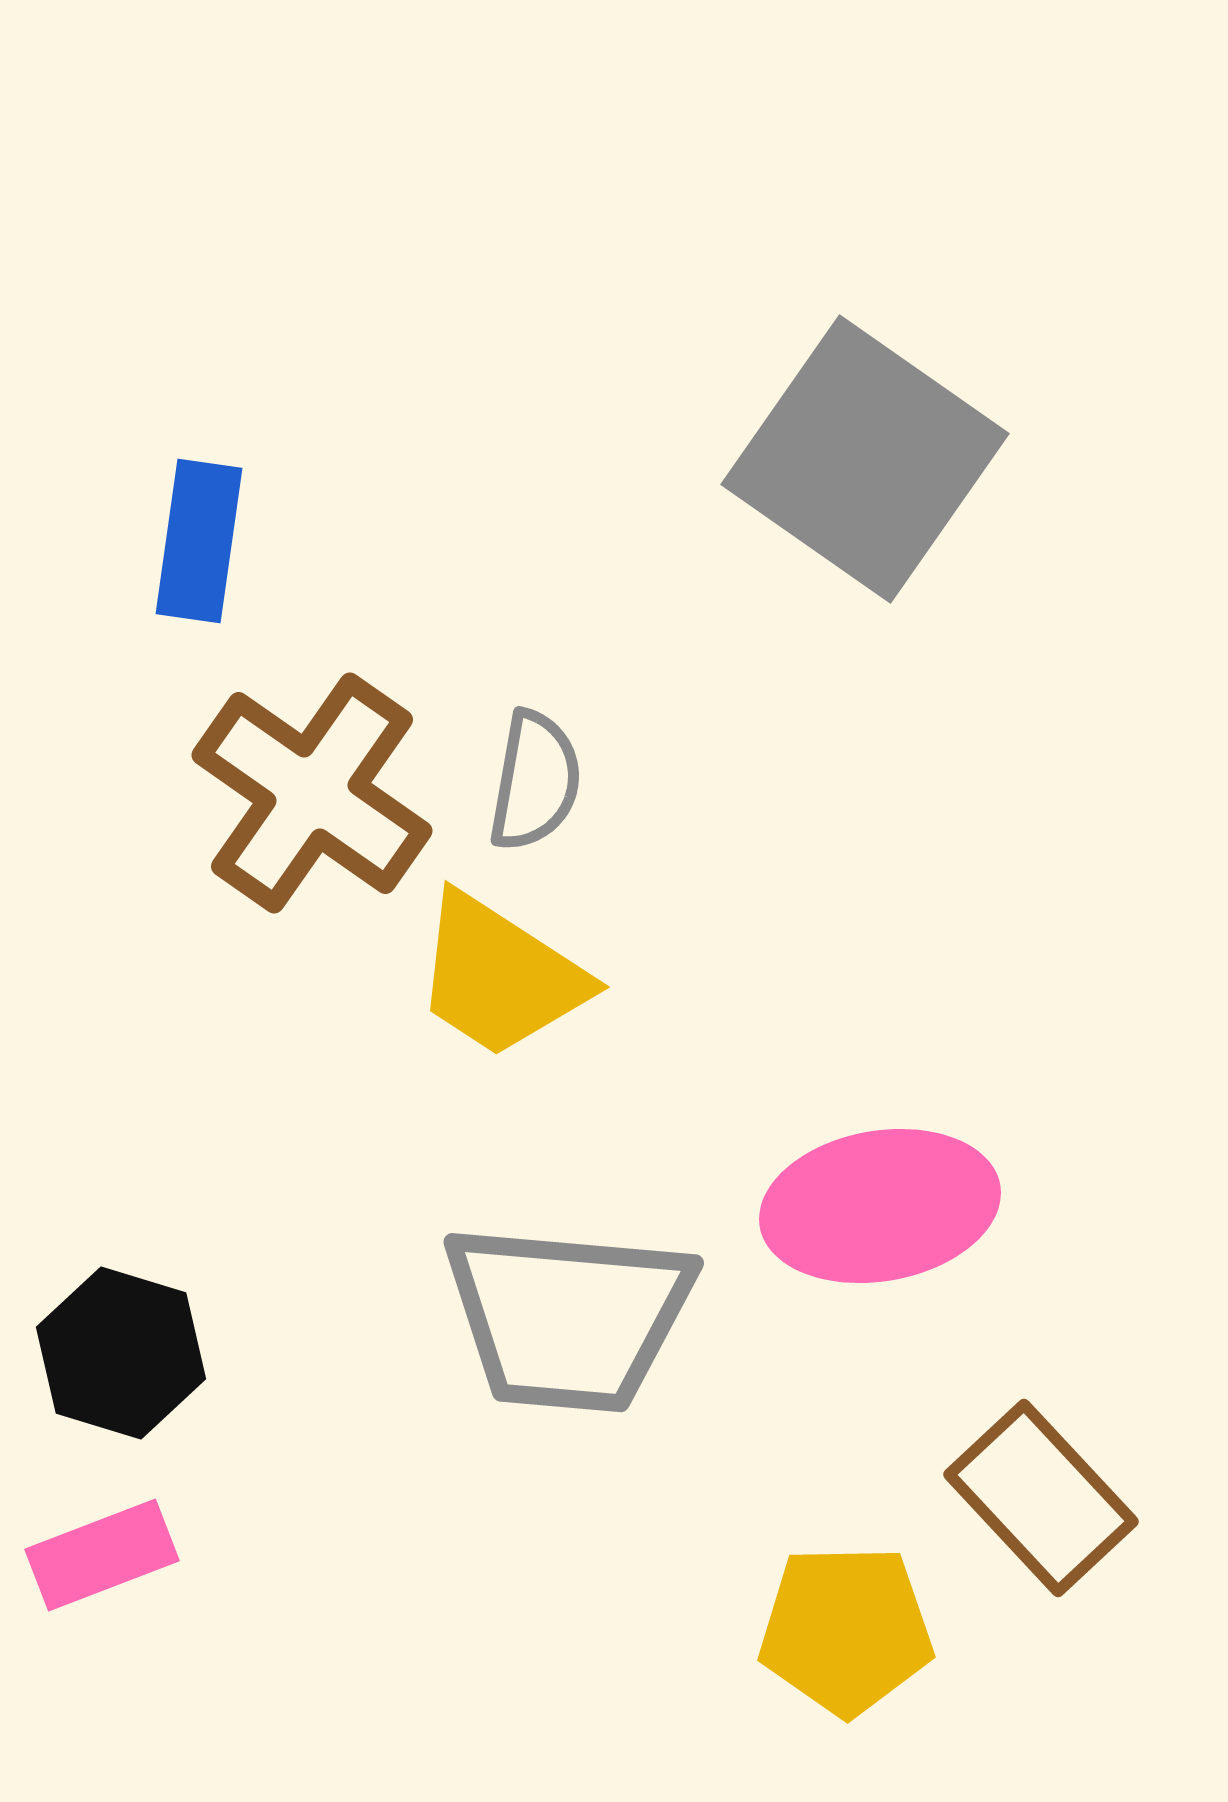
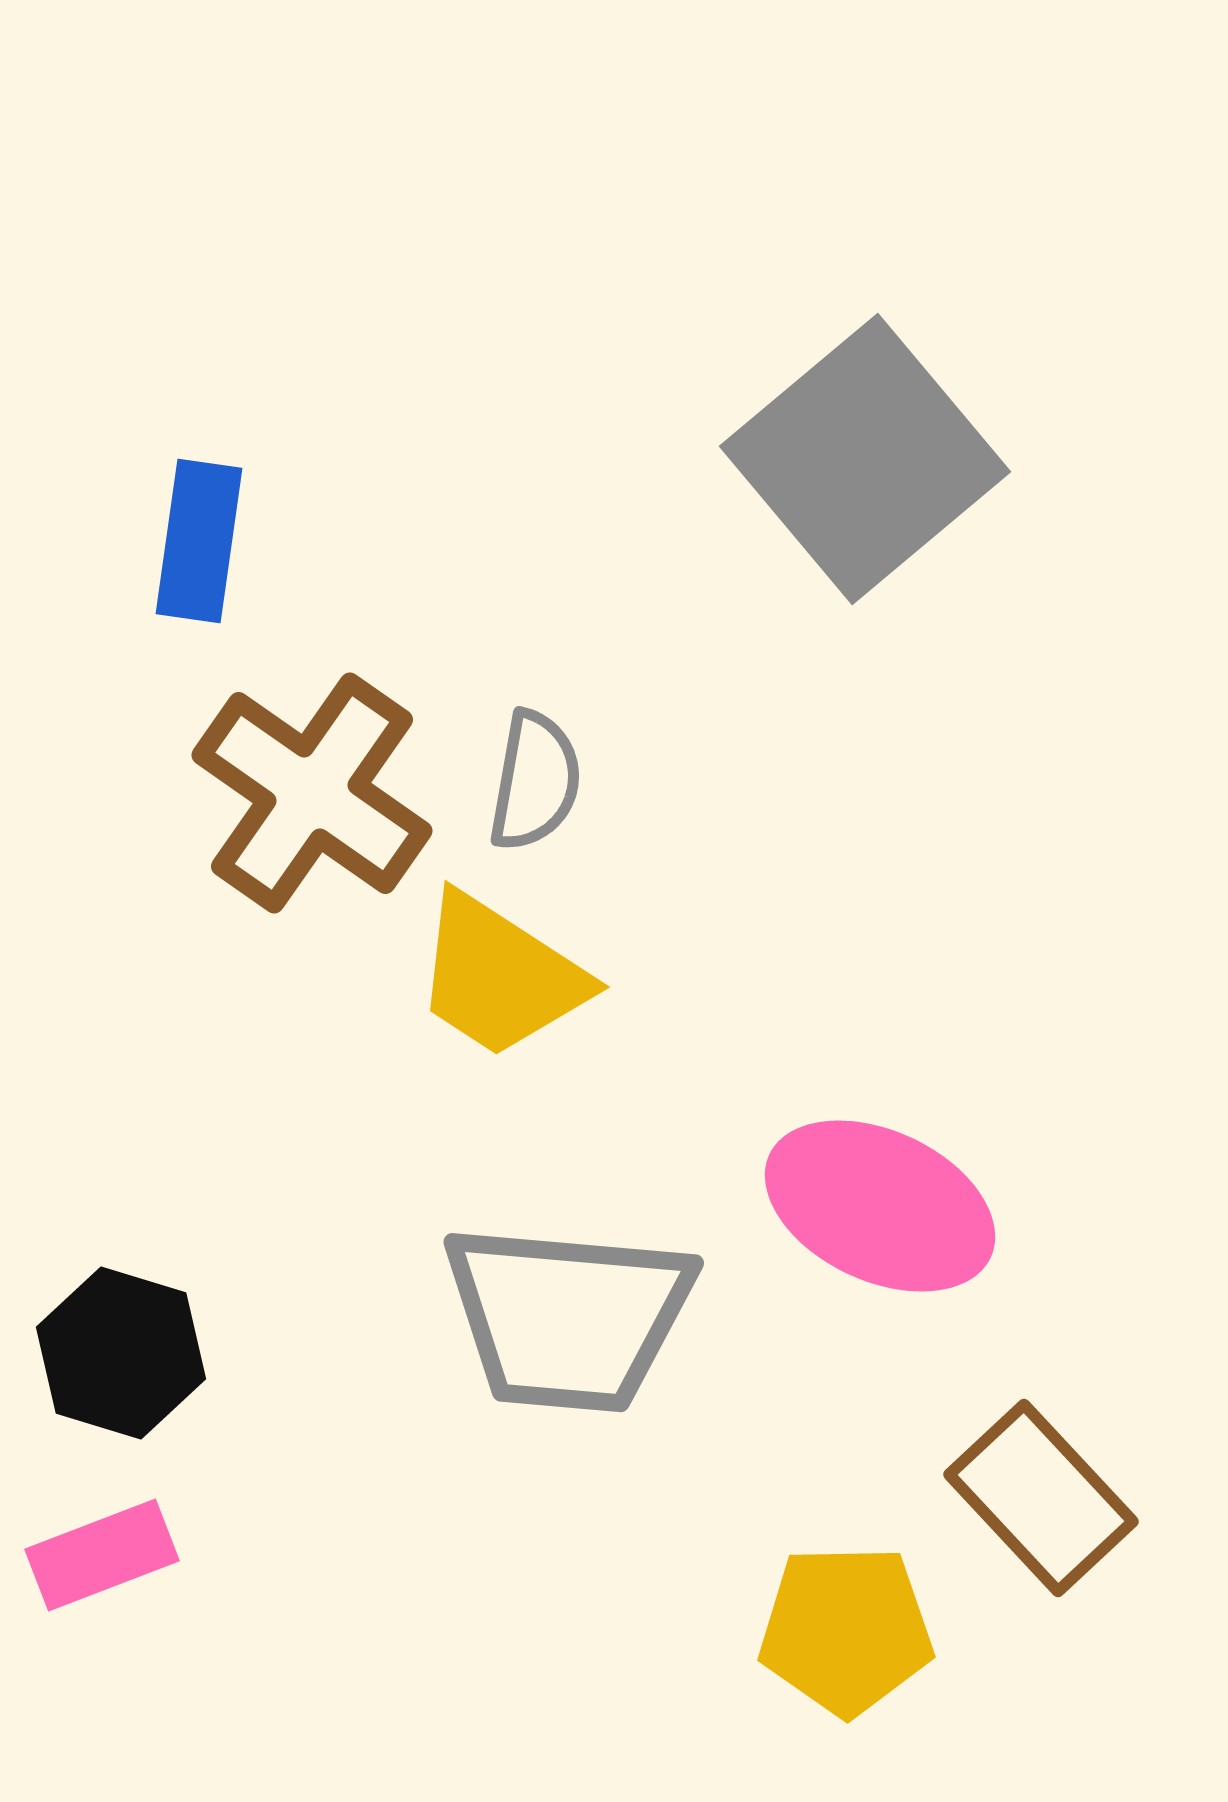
gray square: rotated 15 degrees clockwise
pink ellipse: rotated 35 degrees clockwise
